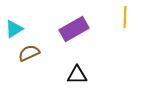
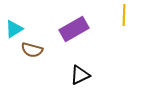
yellow line: moved 1 px left, 2 px up
brown semicircle: moved 3 px right, 3 px up; rotated 140 degrees counterclockwise
black triangle: moved 3 px right; rotated 25 degrees counterclockwise
